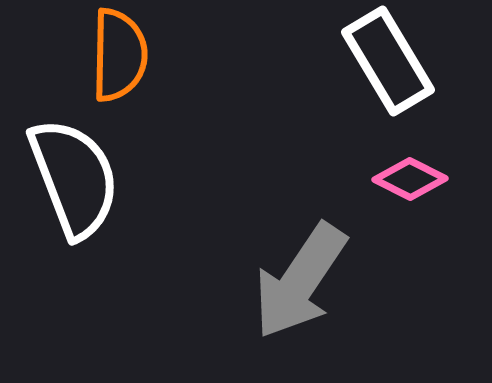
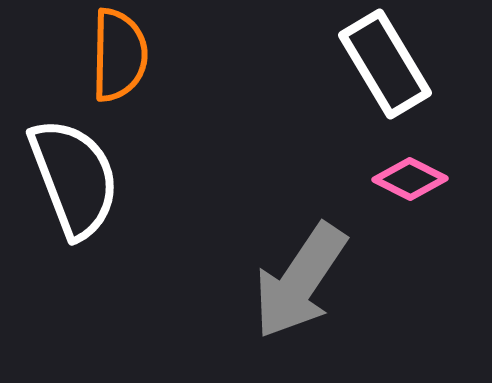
white rectangle: moved 3 px left, 3 px down
